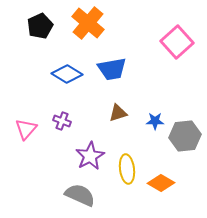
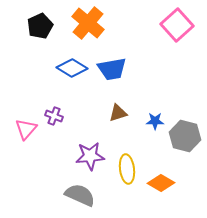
pink square: moved 17 px up
blue diamond: moved 5 px right, 6 px up
purple cross: moved 8 px left, 5 px up
gray hexagon: rotated 20 degrees clockwise
purple star: rotated 24 degrees clockwise
